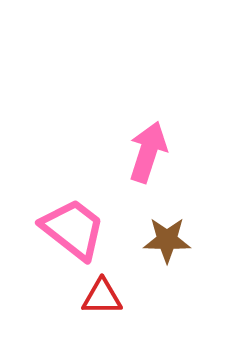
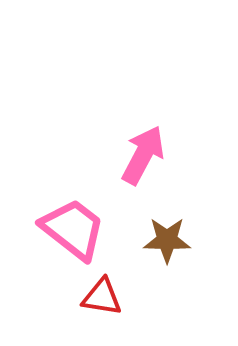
pink arrow: moved 5 px left, 3 px down; rotated 10 degrees clockwise
red triangle: rotated 9 degrees clockwise
